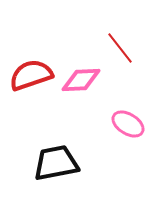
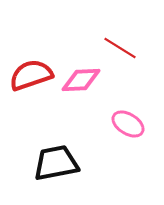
red line: rotated 20 degrees counterclockwise
